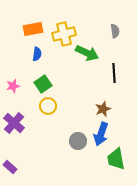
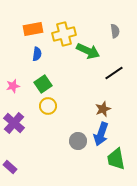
green arrow: moved 1 px right, 2 px up
black line: rotated 60 degrees clockwise
